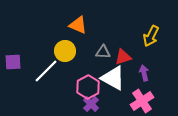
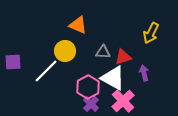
yellow arrow: moved 3 px up
pink cross: moved 19 px left; rotated 10 degrees counterclockwise
